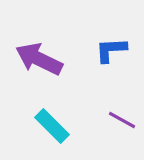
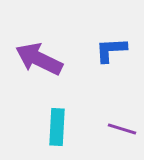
purple line: moved 9 px down; rotated 12 degrees counterclockwise
cyan rectangle: moved 5 px right, 1 px down; rotated 48 degrees clockwise
